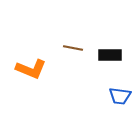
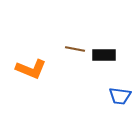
brown line: moved 2 px right, 1 px down
black rectangle: moved 6 px left
